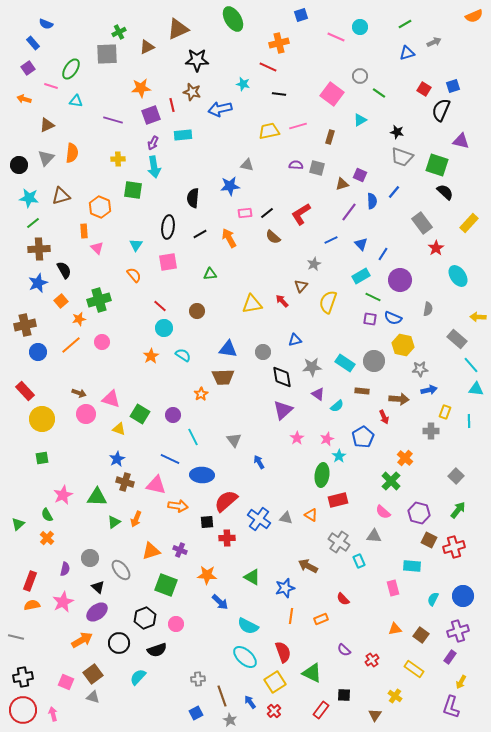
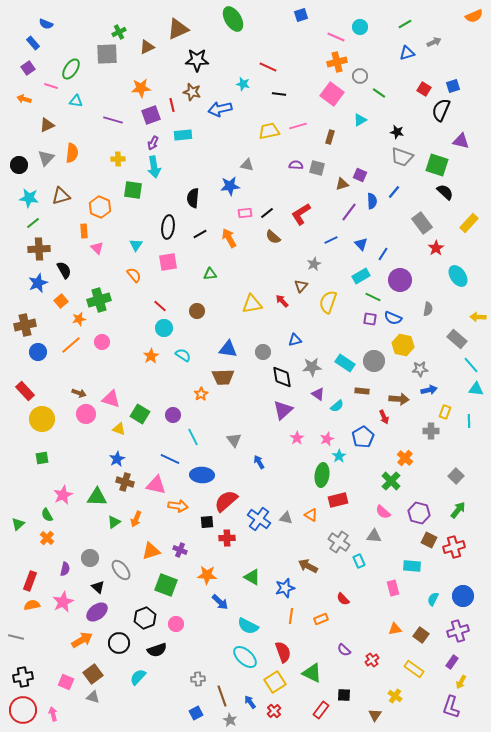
orange cross at (279, 43): moved 58 px right, 19 px down
purple rectangle at (450, 657): moved 2 px right, 5 px down
